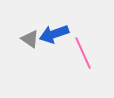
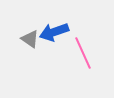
blue arrow: moved 2 px up
